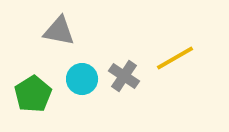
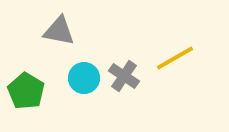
cyan circle: moved 2 px right, 1 px up
green pentagon: moved 7 px left, 3 px up; rotated 9 degrees counterclockwise
